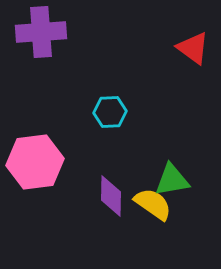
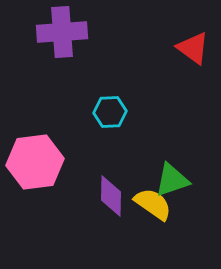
purple cross: moved 21 px right
green triangle: rotated 9 degrees counterclockwise
